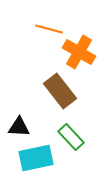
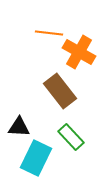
orange line: moved 4 px down; rotated 8 degrees counterclockwise
cyan rectangle: rotated 52 degrees counterclockwise
